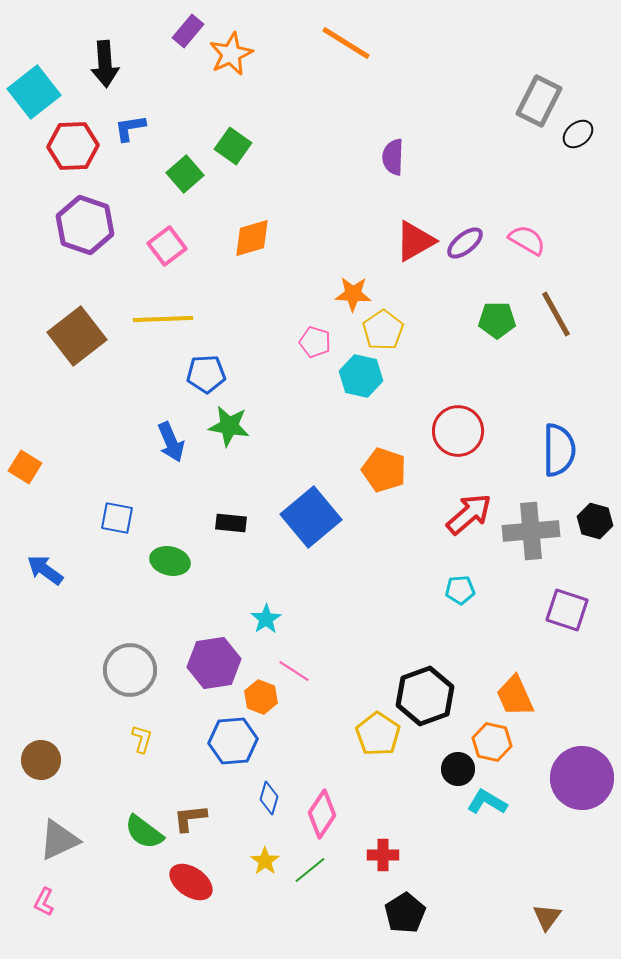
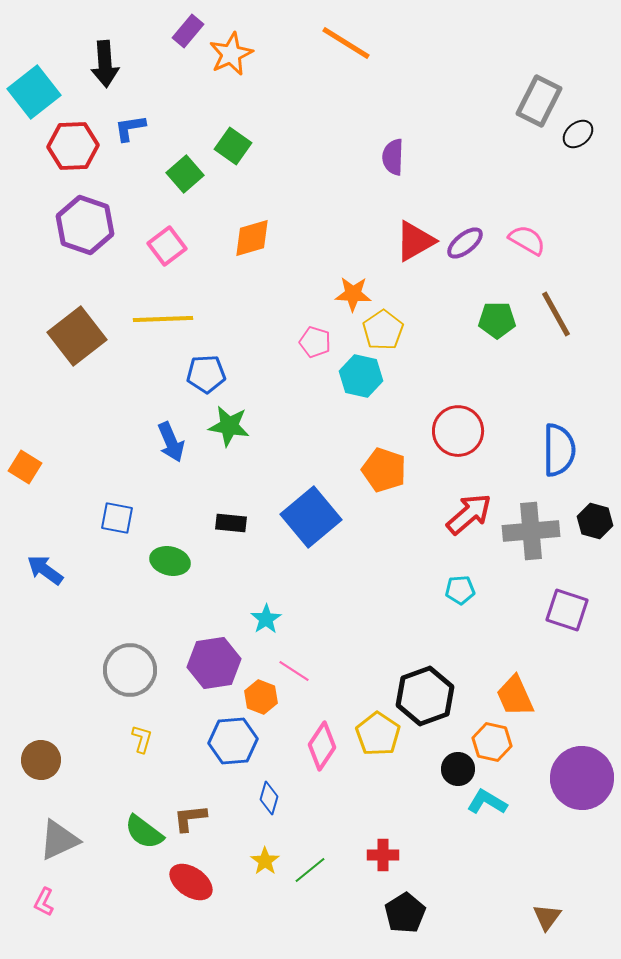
pink diamond at (322, 814): moved 68 px up
